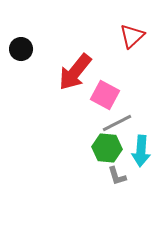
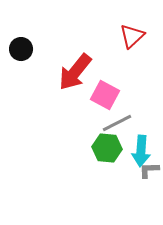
gray L-shape: moved 32 px right, 6 px up; rotated 105 degrees clockwise
